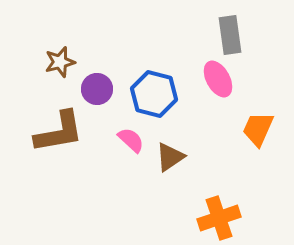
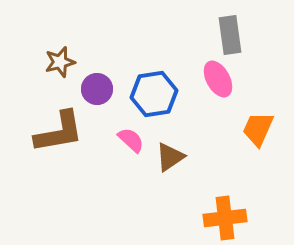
blue hexagon: rotated 24 degrees counterclockwise
orange cross: moved 6 px right; rotated 12 degrees clockwise
